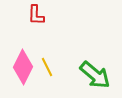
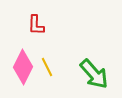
red L-shape: moved 10 px down
green arrow: moved 1 px left, 1 px up; rotated 8 degrees clockwise
